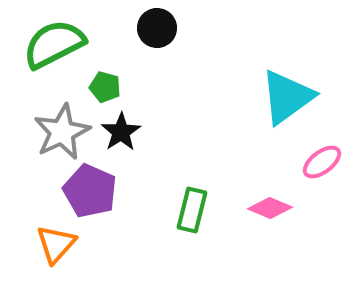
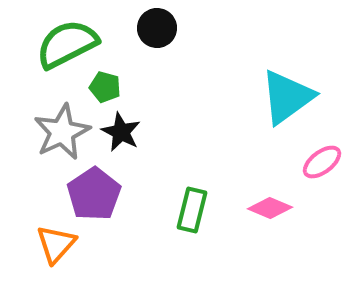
green semicircle: moved 13 px right
black star: rotated 12 degrees counterclockwise
purple pentagon: moved 4 px right, 3 px down; rotated 14 degrees clockwise
